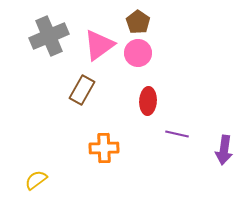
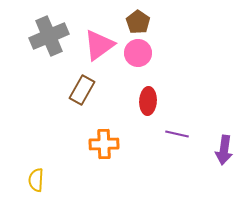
orange cross: moved 4 px up
yellow semicircle: rotated 50 degrees counterclockwise
